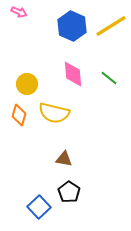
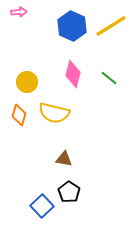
pink arrow: rotated 28 degrees counterclockwise
pink diamond: rotated 20 degrees clockwise
yellow circle: moved 2 px up
blue square: moved 3 px right, 1 px up
